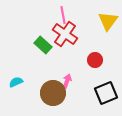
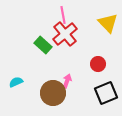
yellow triangle: moved 2 px down; rotated 20 degrees counterclockwise
red cross: rotated 15 degrees clockwise
red circle: moved 3 px right, 4 px down
